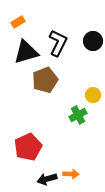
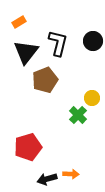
orange rectangle: moved 1 px right
black L-shape: rotated 12 degrees counterclockwise
black triangle: rotated 36 degrees counterclockwise
yellow circle: moved 1 px left, 3 px down
green cross: rotated 18 degrees counterclockwise
red pentagon: rotated 8 degrees clockwise
